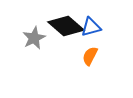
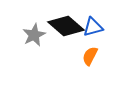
blue triangle: moved 2 px right
gray star: moved 3 px up
